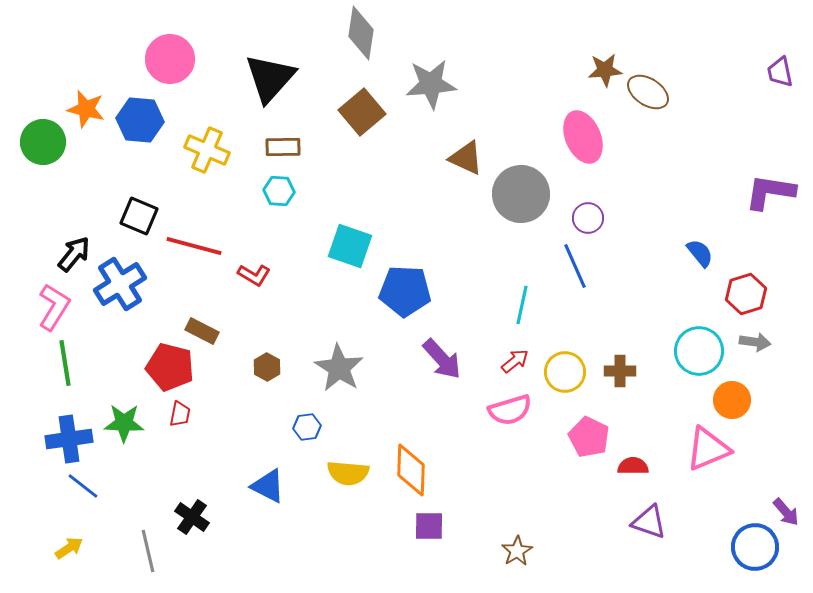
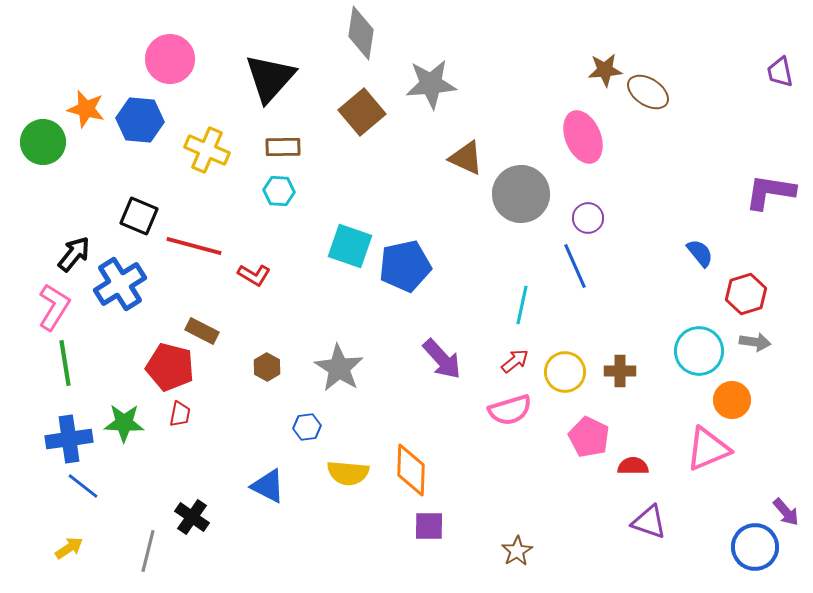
blue pentagon at (405, 291): moved 25 px up; rotated 15 degrees counterclockwise
gray line at (148, 551): rotated 27 degrees clockwise
